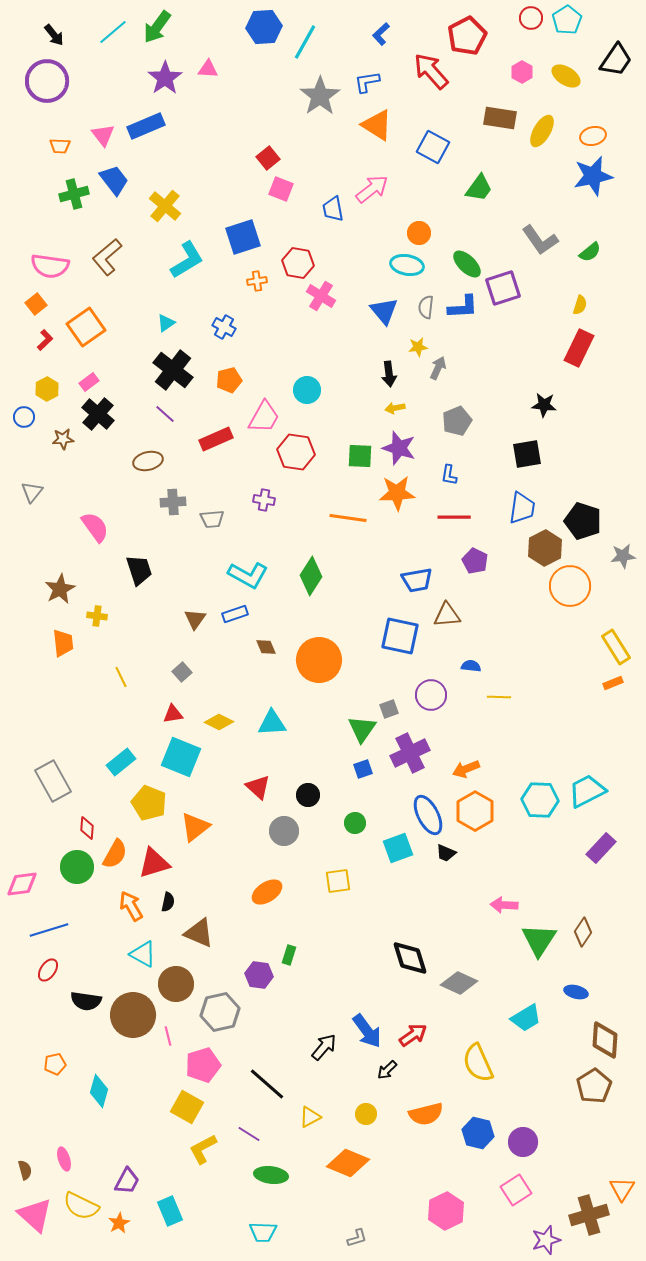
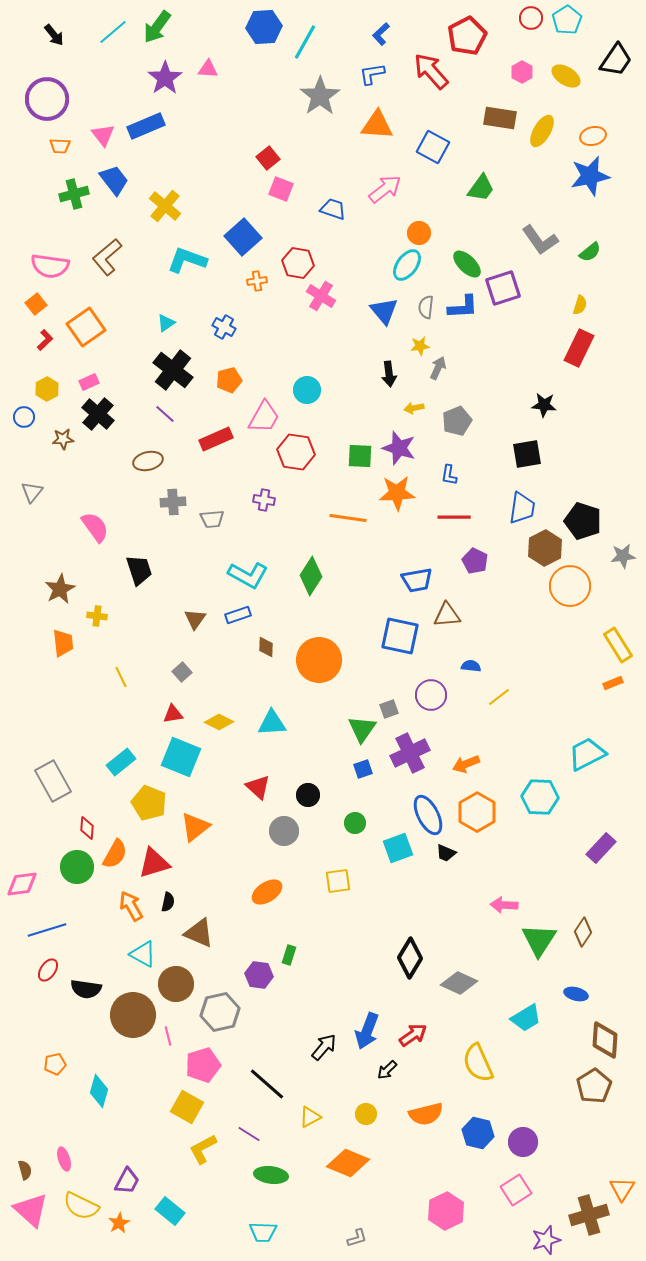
purple circle at (47, 81): moved 18 px down
blue L-shape at (367, 82): moved 5 px right, 8 px up
orange triangle at (377, 125): rotated 28 degrees counterclockwise
blue star at (593, 176): moved 3 px left
green trapezoid at (479, 188): moved 2 px right
pink arrow at (372, 189): moved 13 px right
blue trapezoid at (333, 209): rotated 120 degrees clockwise
blue square at (243, 237): rotated 24 degrees counterclockwise
cyan L-shape at (187, 260): rotated 129 degrees counterclockwise
cyan ellipse at (407, 265): rotated 64 degrees counterclockwise
yellow star at (418, 347): moved 2 px right, 1 px up
pink rectangle at (89, 382): rotated 12 degrees clockwise
yellow arrow at (395, 408): moved 19 px right
blue rectangle at (235, 614): moved 3 px right, 1 px down
brown diamond at (266, 647): rotated 25 degrees clockwise
yellow rectangle at (616, 647): moved 2 px right, 2 px up
yellow line at (499, 697): rotated 40 degrees counterclockwise
orange arrow at (466, 769): moved 5 px up
cyan trapezoid at (587, 791): moved 37 px up
cyan hexagon at (540, 800): moved 3 px up
orange hexagon at (475, 811): moved 2 px right, 1 px down
blue line at (49, 930): moved 2 px left
black diamond at (410, 958): rotated 48 degrees clockwise
blue ellipse at (576, 992): moved 2 px down
black semicircle at (86, 1001): moved 12 px up
blue arrow at (367, 1031): rotated 57 degrees clockwise
cyan rectangle at (170, 1211): rotated 28 degrees counterclockwise
pink triangle at (35, 1215): moved 4 px left, 5 px up
